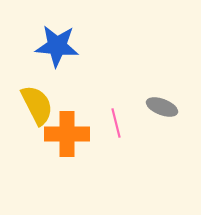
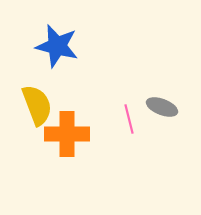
blue star: rotated 9 degrees clockwise
yellow semicircle: rotated 6 degrees clockwise
pink line: moved 13 px right, 4 px up
